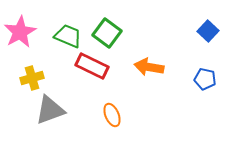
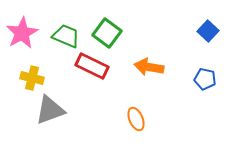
pink star: moved 2 px right, 1 px down
green trapezoid: moved 2 px left
yellow cross: rotated 30 degrees clockwise
orange ellipse: moved 24 px right, 4 px down
